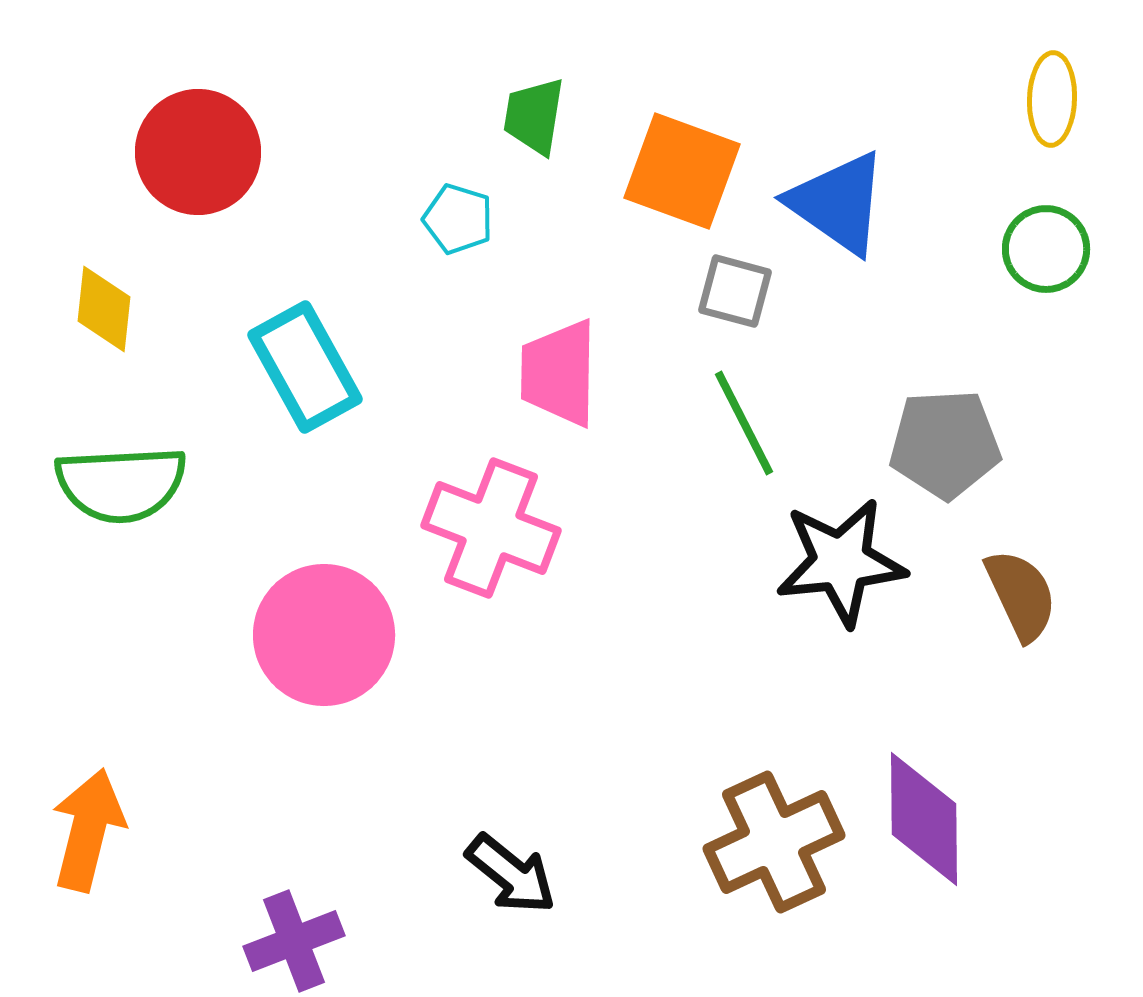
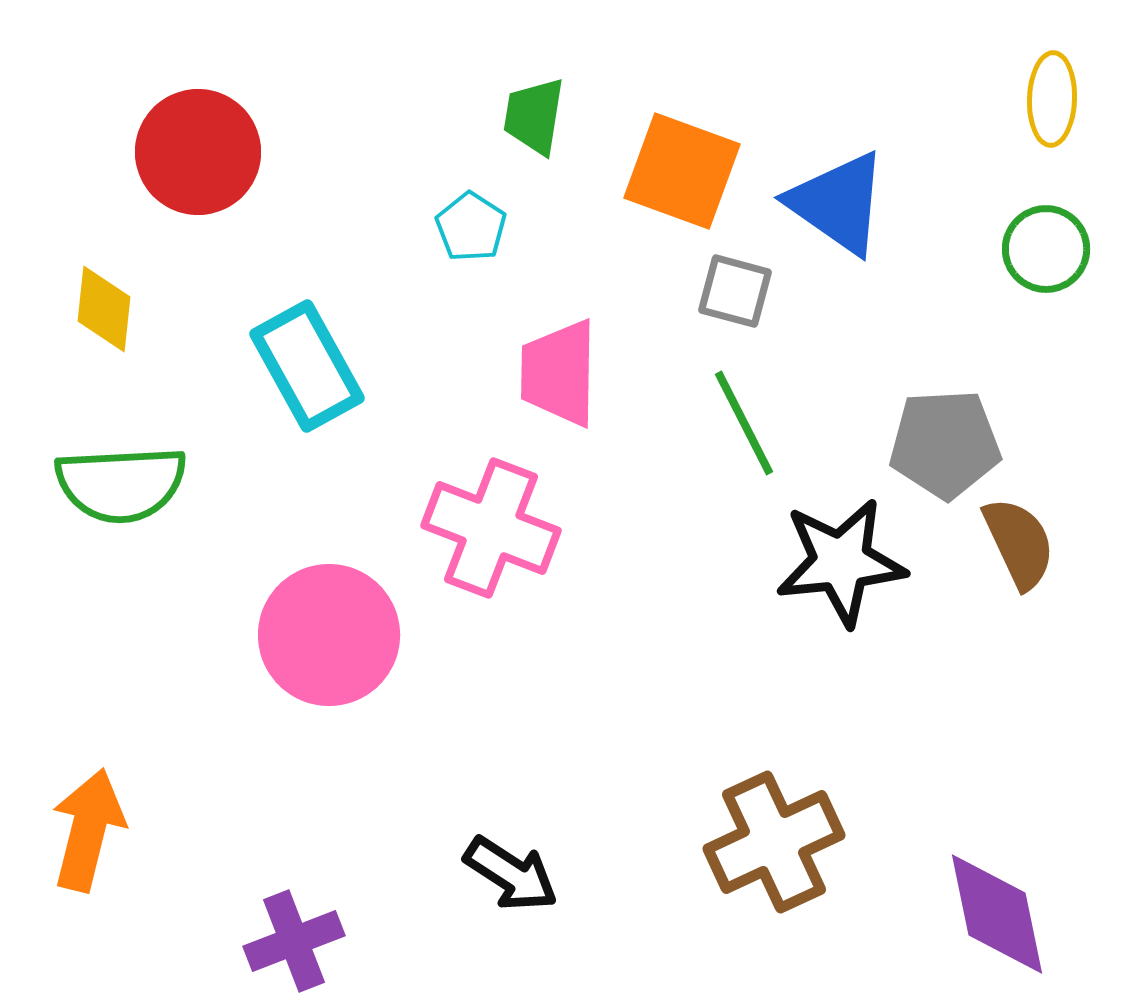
cyan pentagon: moved 13 px right, 8 px down; rotated 16 degrees clockwise
cyan rectangle: moved 2 px right, 1 px up
brown semicircle: moved 2 px left, 52 px up
pink circle: moved 5 px right
purple diamond: moved 73 px right, 95 px down; rotated 11 degrees counterclockwise
black arrow: rotated 6 degrees counterclockwise
